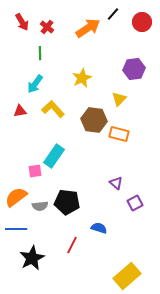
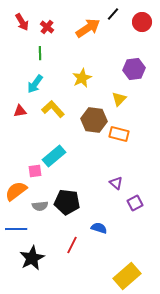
cyan rectangle: rotated 15 degrees clockwise
orange semicircle: moved 6 px up
